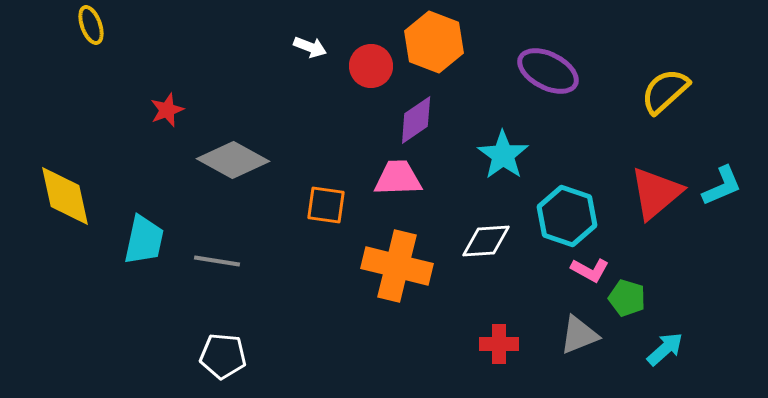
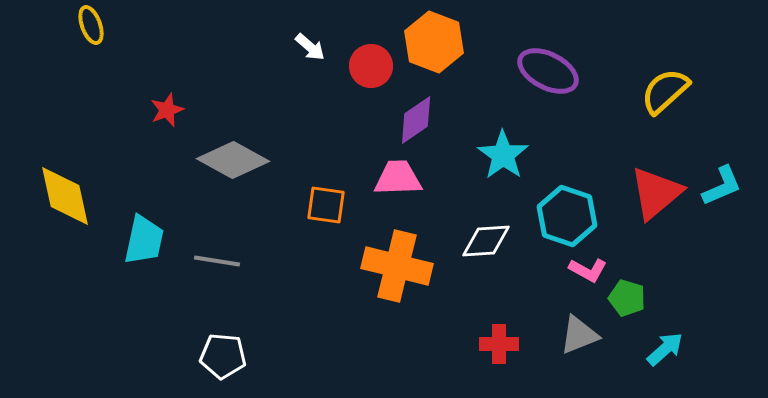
white arrow: rotated 20 degrees clockwise
pink L-shape: moved 2 px left
